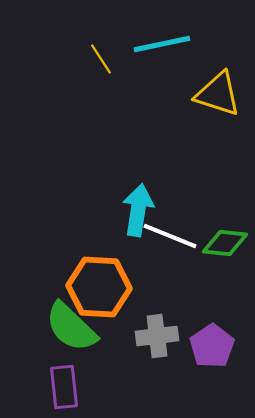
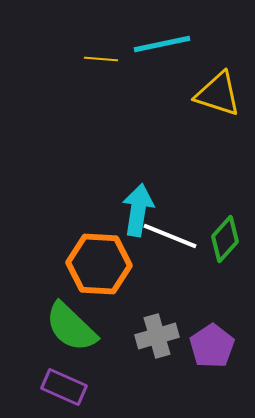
yellow line: rotated 52 degrees counterclockwise
green diamond: moved 4 px up; rotated 54 degrees counterclockwise
orange hexagon: moved 23 px up
gray cross: rotated 9 degrees counterclockwise
purple rectangle: rotated 60 degrees counterclockwise
